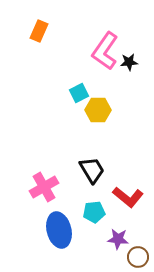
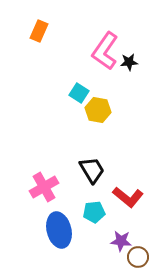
cyan square: rotated 30 degrees counterclockwise
yellow hexagon: rotated 10 degrees clockwise
purple star: moved 3 px right, 2 px down
